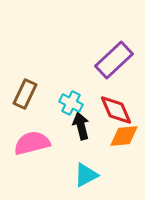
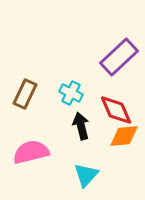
purple rectangle: moved 5 px right, 3 px up
cyan cross: moved 10 px up
pink semicircle: moved 1 px left, 9 px down
cyan triangle: rotated 20 degrees counterclockwise
